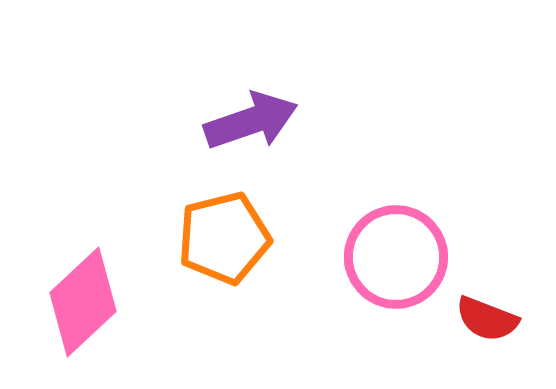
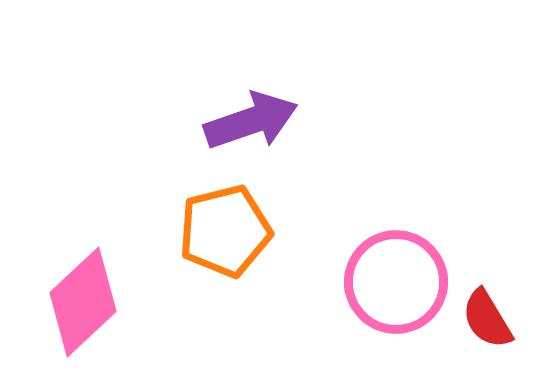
orange pentagon: moved 1 px right, 7 px up
pink circle: moved 25 px down
red semicircle: rotated 38 degrees clockwise
